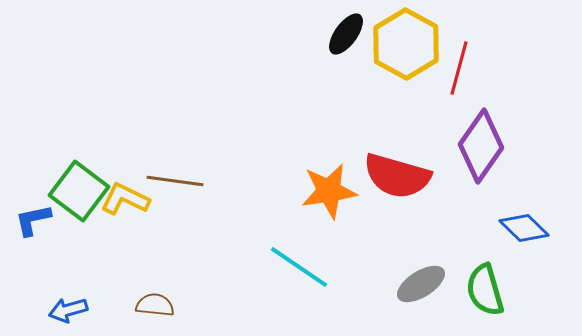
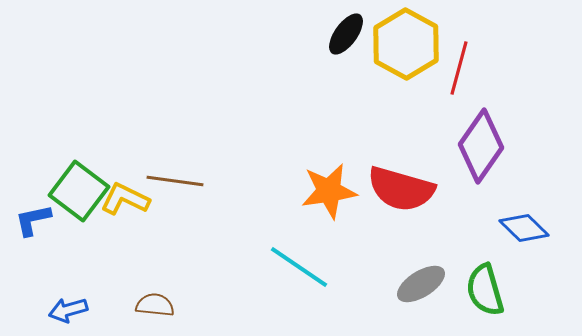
red semicircle: moved 4 px right, 13 px down
